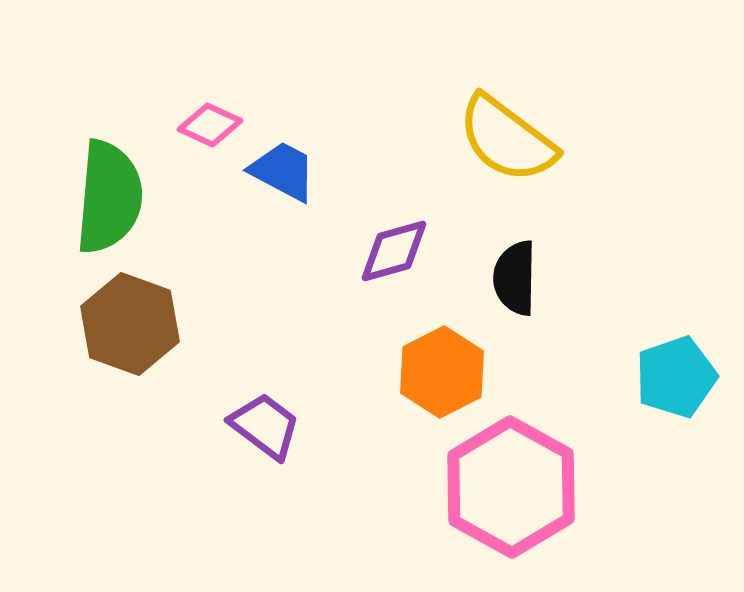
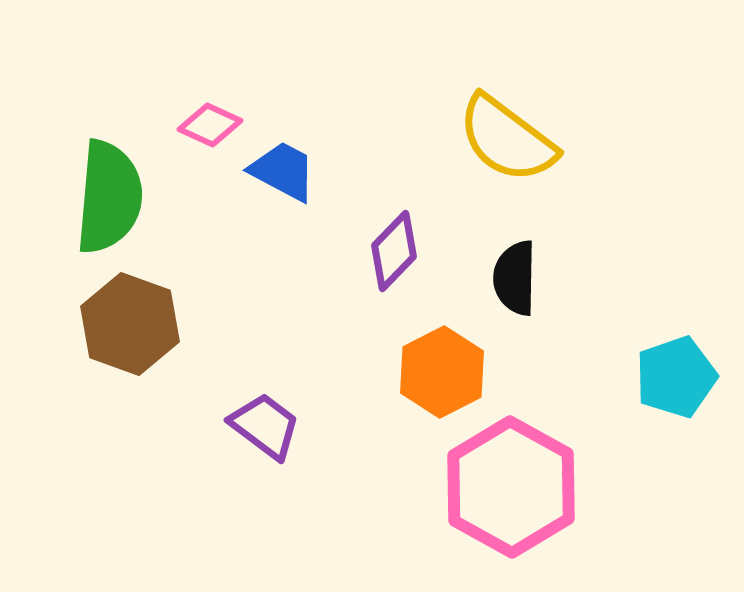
purple diamond: rotated 30 degrees counterclockwise
